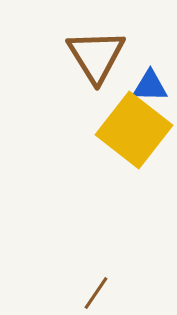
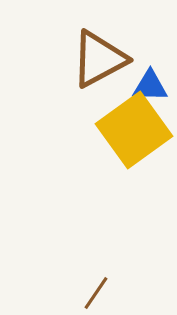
brown triangle: moved 3 px right, 3 px down; rotated 34 degrees clockwise
yellow square: rotated 16 degrees clockwise
